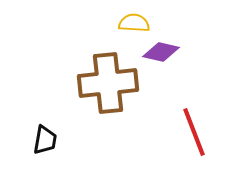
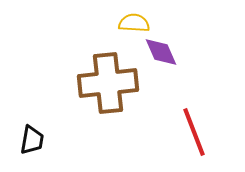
purple diamond: rotated 54 degrees clockwise
black trapezoid: moved 13 px left
